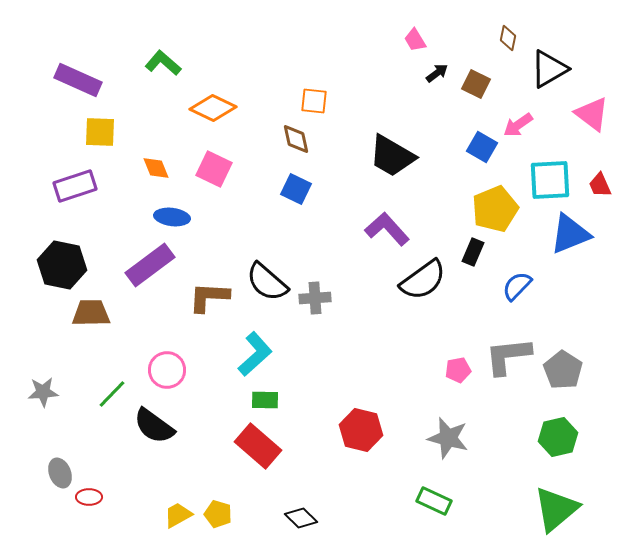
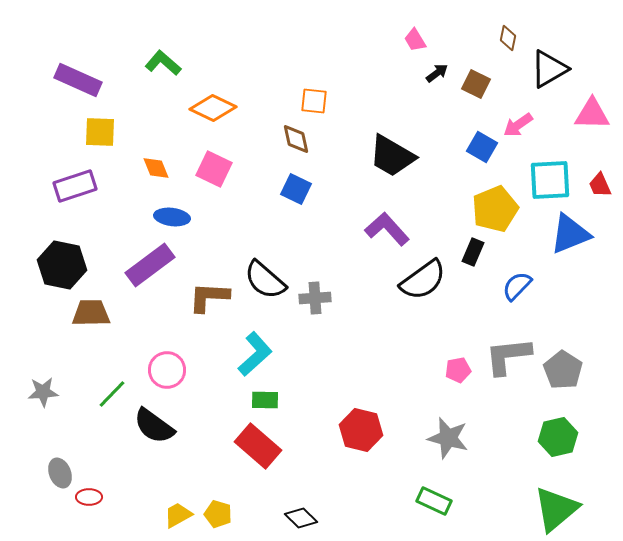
pink triangle at (592, 114): rotated 36 degrees counterclockwise
black semicircle at (267, 282): moved 2 px left, 2 px up
